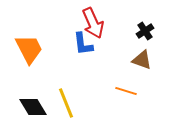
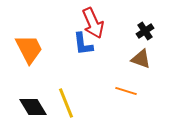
brown triangle: moved 1 px left, 1 px up
